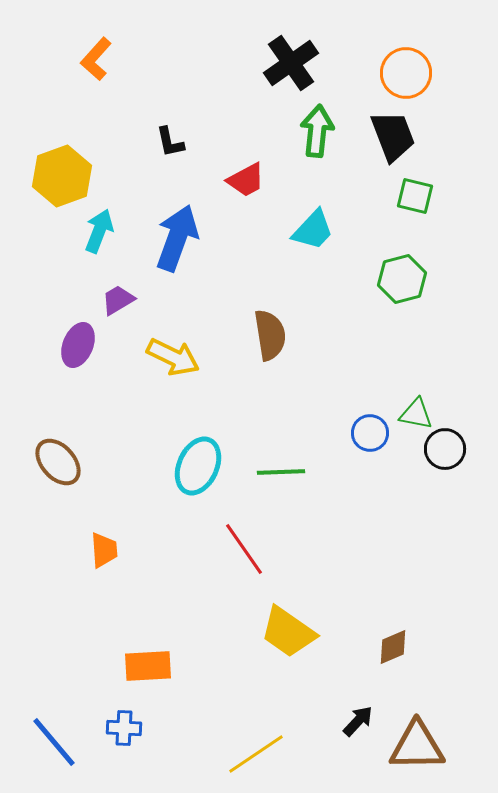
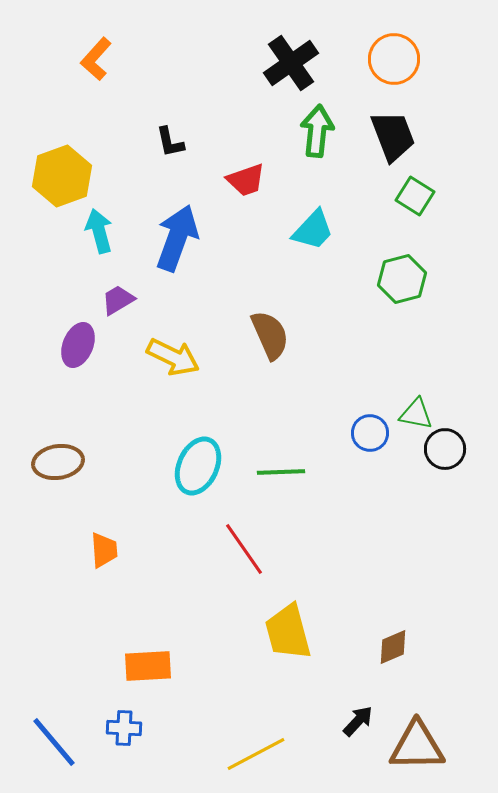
orange circle: moved 12 px left, 14 px up
red trapezoid: rotated 9 degrees clockwise
green square: rotated 18 degrees clockwise
cyan arrow: rotated 36 degrees counterclockwise
brown semicircle: rotated 15 degrees counterclockwise
brown ellipse: rotated 57 degrees counterclockwise
yellow trapezoid: rotated 40 degrees clockwise
yellow line: rotated 6 degrees clockwise
